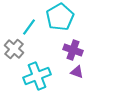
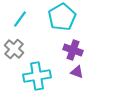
cyan pentagon: moved 2 px right
cyan line: moved 9 px left, 8 px up
cyan cross: rotated 12 degrees clockwise
